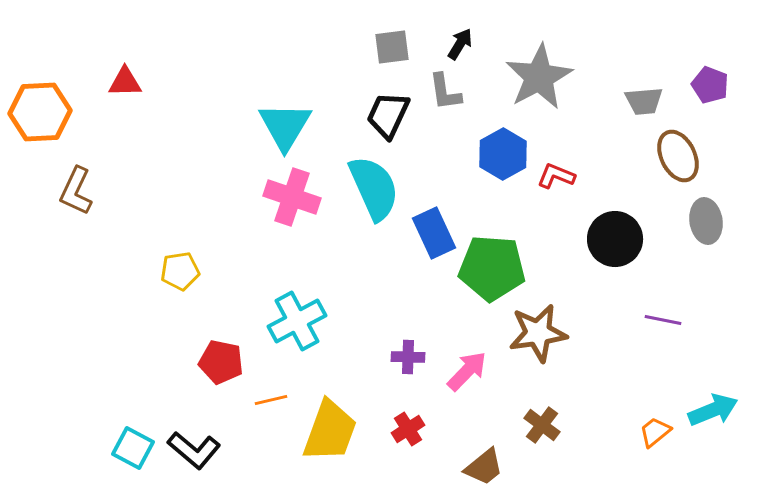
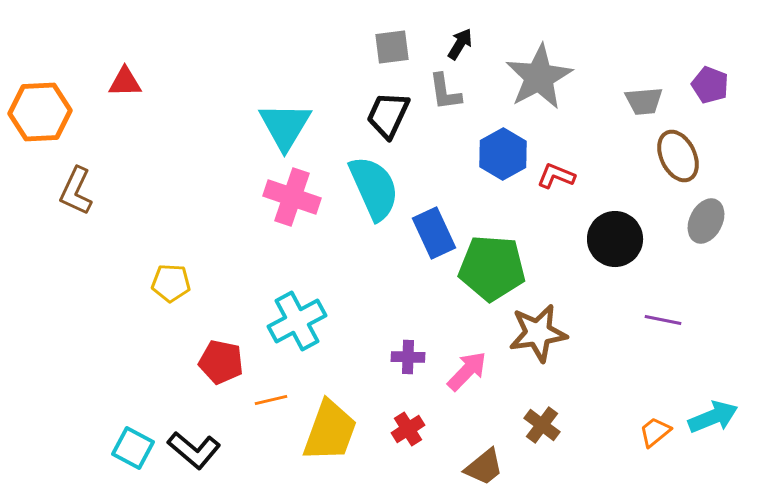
gray ellipse: rotated 36 degrees clockwise
yellow pentagon: moved 9 px left, 12 px down; rotated 12 degrees clockwise
cyan arrow: moved 7 px down
